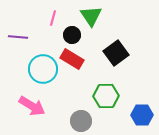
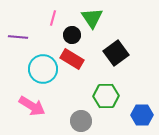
green triangle: moved 1 px right, 2 px down
